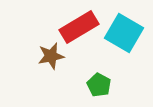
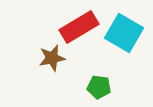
brown star: moved 1 px right, 2 px down
green pentagon: moved 2 px down; rotated 20 degrees counterclockwise
